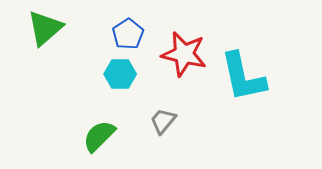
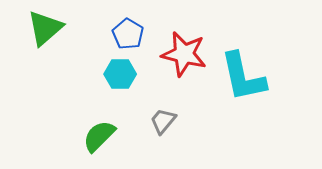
blue pentagon: rotated 8 degrees counterclockwise
